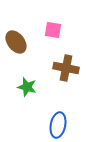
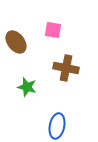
blue ellipse: moved 1 px left, 1 px down
